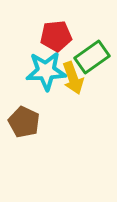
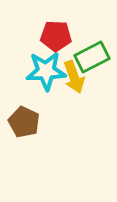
red pentagon: rotated 8 degrees clockwise
green rectangle: rotated 8 degrees clockwise
yellow arrow: moved 1 px right, 1 px up
